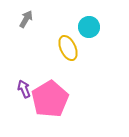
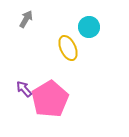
purple arrow: rotated 18 degrees counterclockwise
